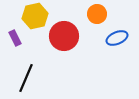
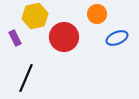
red circle: moved 1 px down
